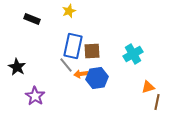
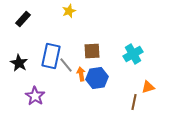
black rectangle: moved 9 px left; rotated 70 degrees counterclockwise
blue rectangle: moved 22 px left, 10 px down
black star: moved 2 px right, 4 px up
orange arrow: rotated 88 degrees clockwise
brown line: moved 23 px left
